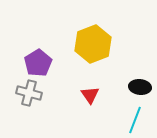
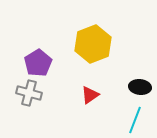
red triangle: rotated 30 degrees clockwise
